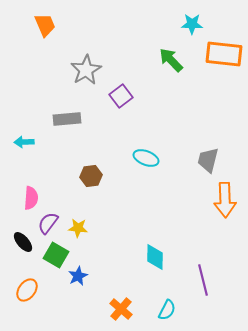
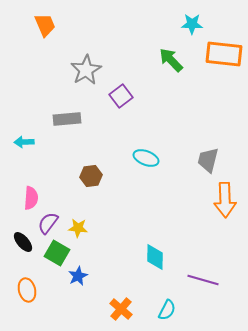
green square: moved 1 px right, 2 px up
purple line: rotated 60 degrees counterclockwise
orange ellipse: rotated 50 degrees counterclockwise
